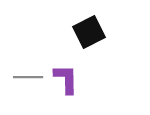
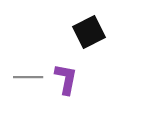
purple L-shape: rotated 12 degrees clockwise
